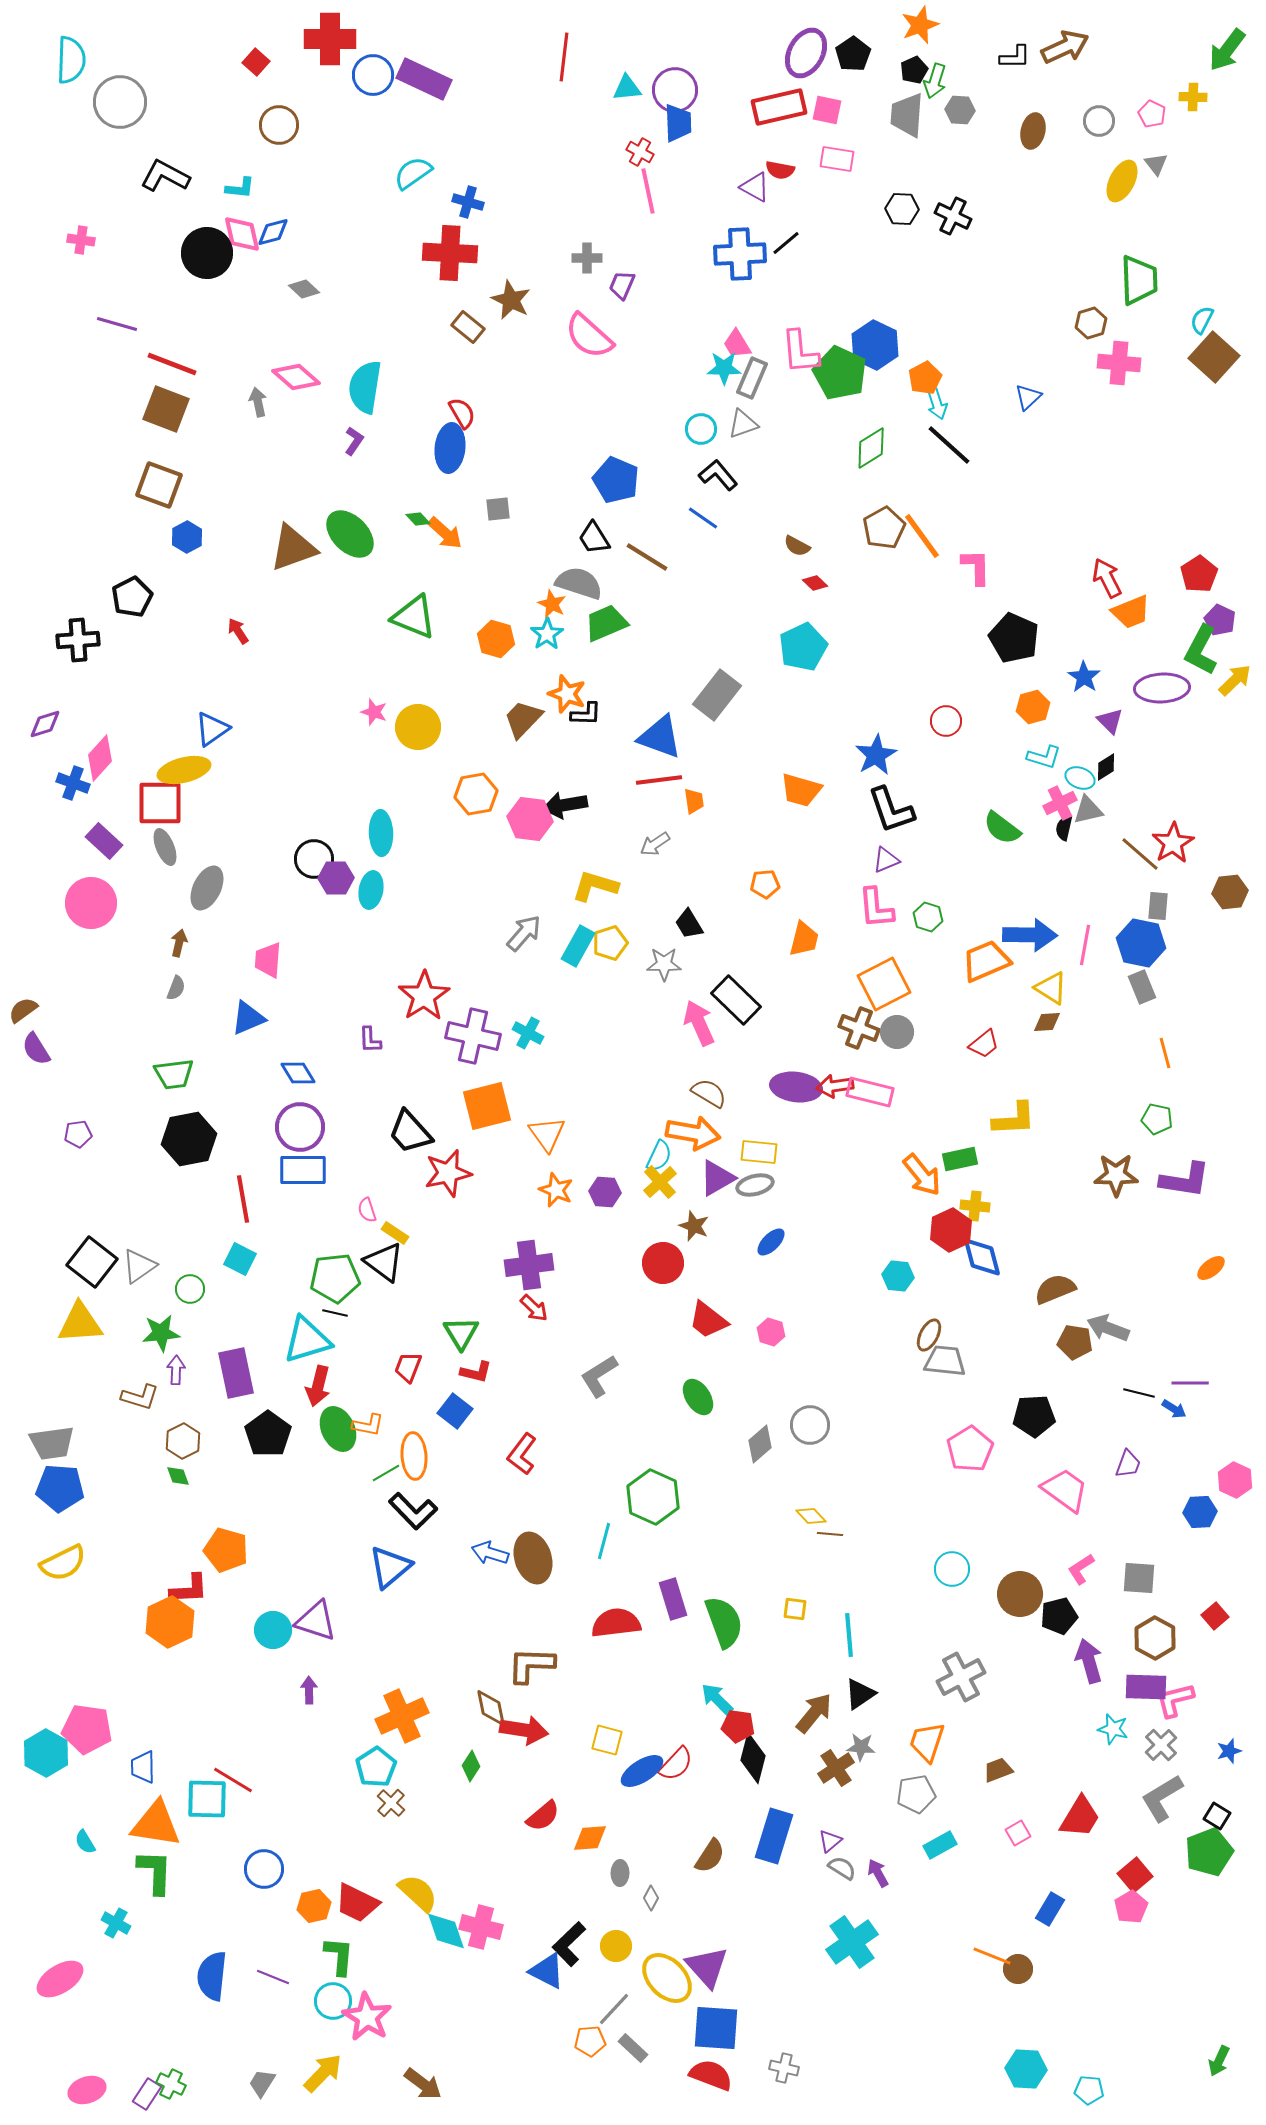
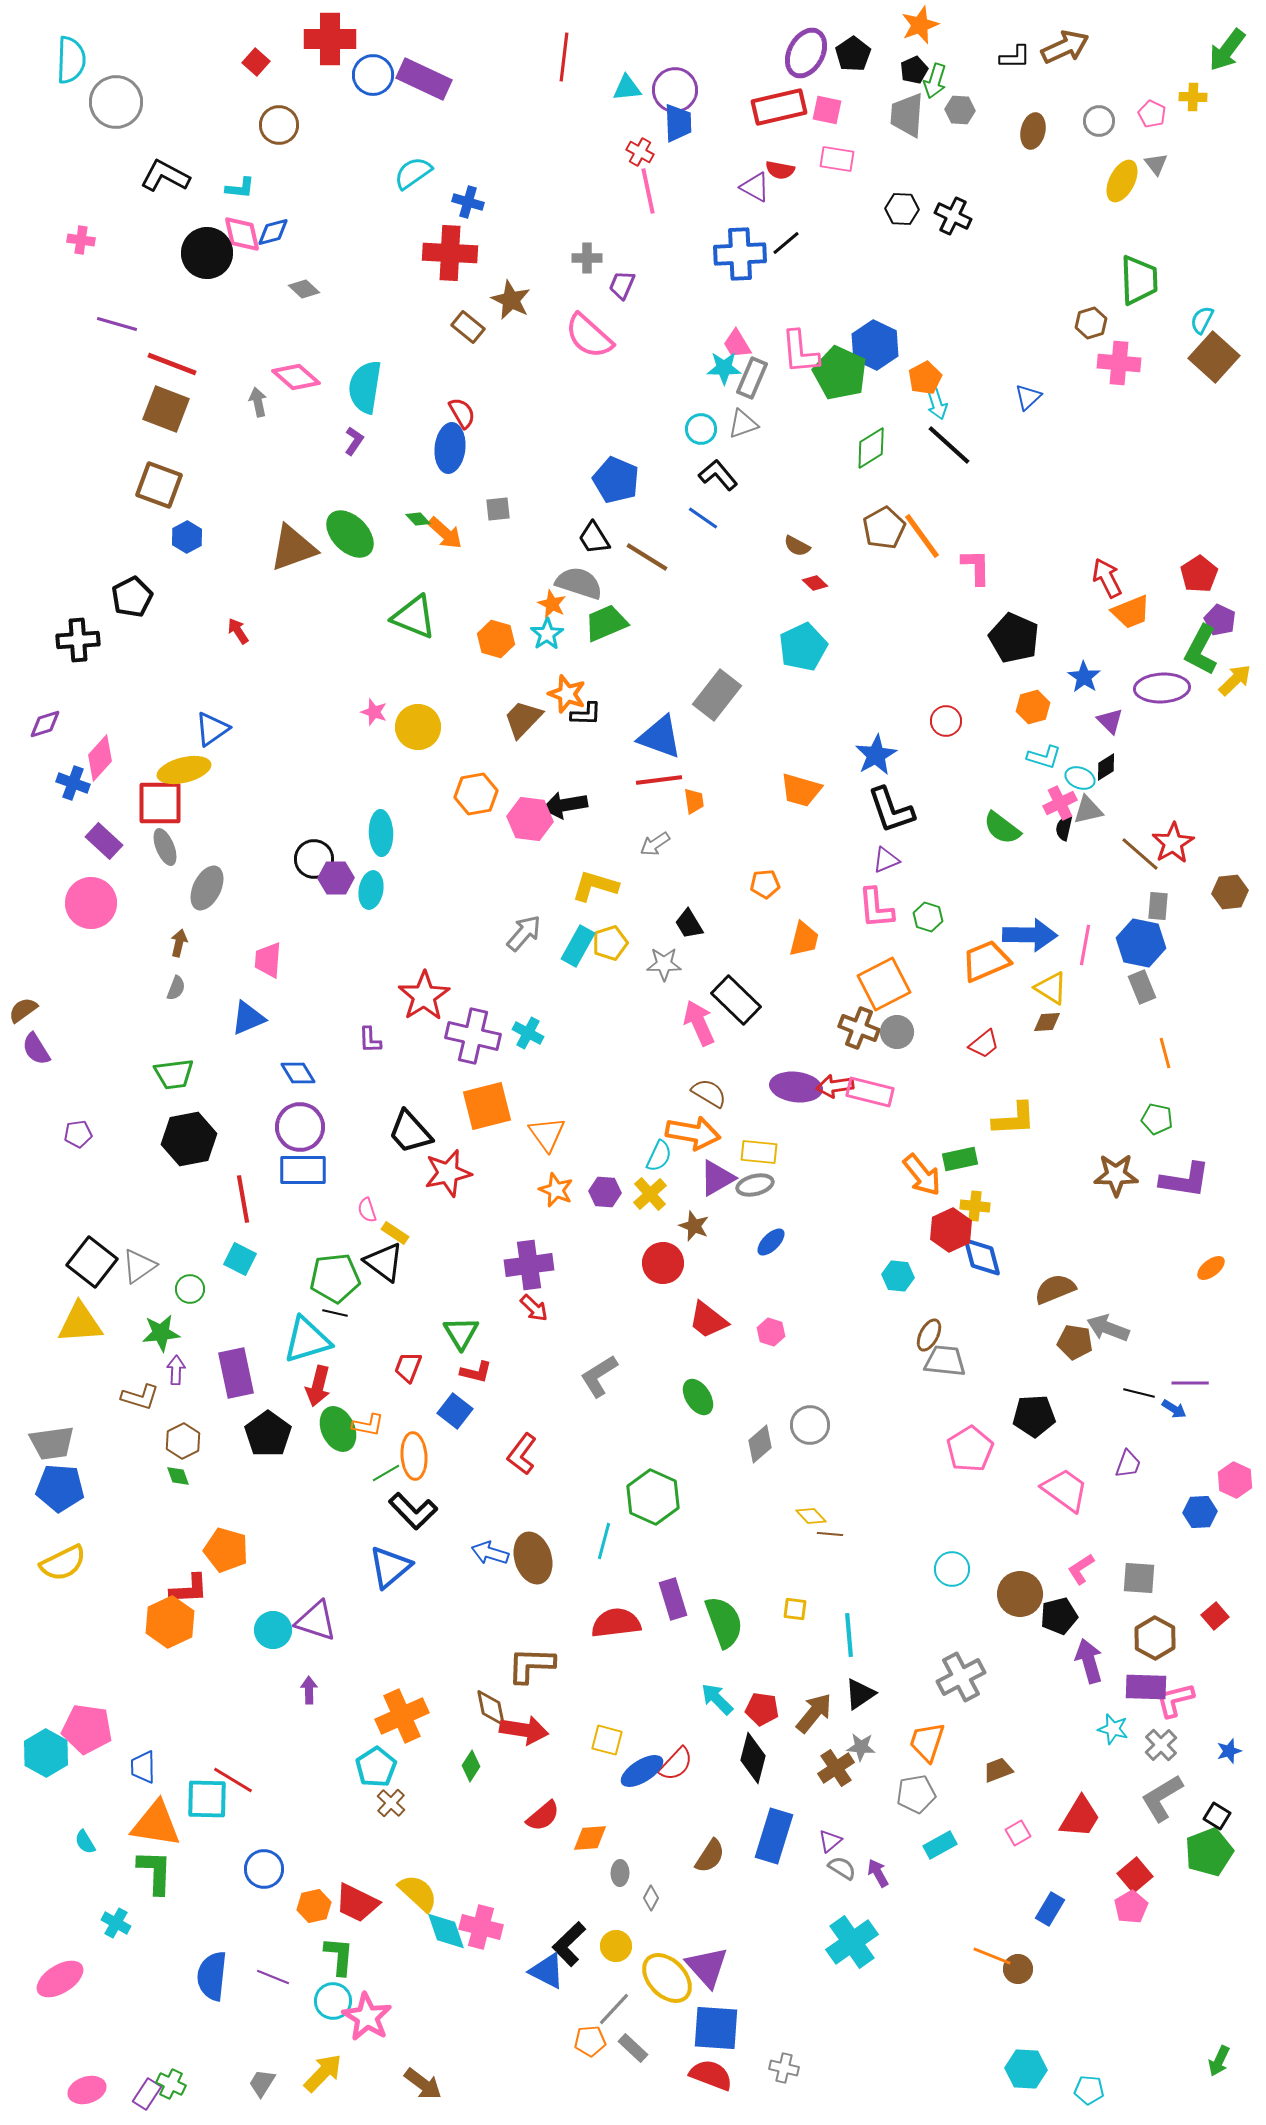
gray circle at (120, 102): moved 4 px left
yellow cross at (660, 1182): moved 10 px left, 12 px down
red pentagon at (738, 1726): moved 24 px right, 17 px up
